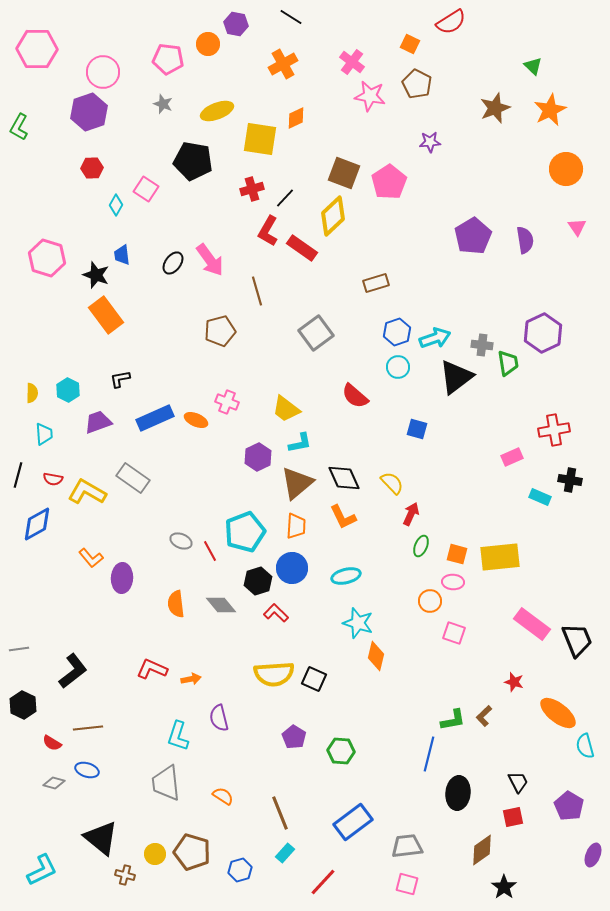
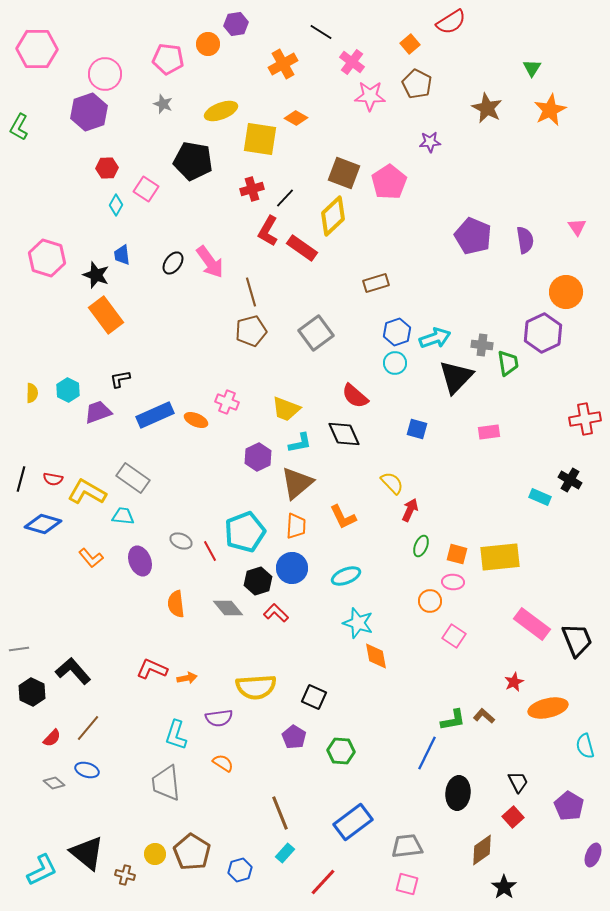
black line at (291, 17): moved 30 px right, 15 px down
purple hexagon at (236, 24): rotated 20 degrees counterclockwise
orange square at (410, 44): rotated 24 degrees clockwise
green triangle at (533, 66): moved 1 px left, 2 px down; rotated 18 degrees clockwise
pink circle at (103, 72): moved 2 px right, 2 px down
pink star at (370, 96): rotated 8 degrees counterclockwise
brown star at (495, 108): moved 8 px left; rotated 24 degrees counterclockwise
yellow ellipse at (217, 111): moved 4 px right
orange diamond at (296, 118): rotated 55 degrees clockwise
red hexagon at (92, 168): moved 15 px right
orange circle at (566, 169): moved 123 px down
purple pentagon at (473, 236): rotated 18 degrees counterclockwise
pink arrow at (210, 260): moved 2 px down
brown line at (257, 291): moved 6 px left, 1 px down
brown pentagon at (220, 331): moved 31 px right
cyan circle at (398, 367): moved 3 px left, 4 px up
black triangle at (456, 377): rotated 9 degrees counterclockwise
yellow trapezoid at (286, 409): rotated 16 degrees counterclockwise
blue rectangle at (155, 418): moved 3 px up
purple trapezoid at (98, 422): moved 10 px up
red cross at (554, 430): moved 31 px right, 11 px up
cyan trapezoid at (44, 434): moved 79 px right, 82 px down; rotated 80 degrees counterclockwise
pink rectangle at (512, 457): moved 23 px left, 25 px up; rotated 15 degrees clockwise
black line at (18, 475): moved 3 px right, 4 px down
black diamond at (344, 478): moved 44 px up
black cross at (570, 480): rotated 20 degrees clockwise
red arrow at (411, 514): moved 1 px left, 4 px up
blue diamond at (37, 524): moved 6 px right; rotated 45 degrees clockwise
cyan ellipse at (346, 576): rotated 8 degrees counterclockwise
purple ellipse at (122, 578): moved 18 px right, 17 px up; rotated 24 degrees counterclockwise
gray diamond at (221, 605): moved 7 px right, 3 px down
pink square at (454, 633): moved 3 px down; rotated 15 degrees clockwise
orange diamond at (376, 656): rotated 24 degrees counterclockwise
black L-shape at (73, 671): rotated 93 degrees counterclockwise
yellow semicircle at (274, 674): moved 18 px left, 13 px down
orange arrow at (191, 679): moved 4 px left, 1 px up
black square at (314, 679): moved 18 px down
red star at (514, 682): rotated 30 degrees clockwise
black hexagon at (23, 705): moved 9 px right, 13 px up
orange ellipse at (558, 713): moved 10 px left, 5 px up; rotated 51 degrees counterclockwise
brown L-shape at (484, 716): rotated 85 degrees clockwise
purple semicircle at (219, 718): rotated 84 degrees counterclockwise
brown line at (88, 728): rotated 44 degrees counterclockwise
cyan L-shape at (178, 736): moved 2 px left, 1 px up
red semicircle at (52, 743): moved 5 px up; rotated 78 degrees counterclockwise
blue line at (429, 754): moved 2 px left, 1 px up; rotated 12 degrees clockwise
gray diamond at (54, 783): rotated 25 degrees clockwise
orange semicircle at (223, 796): moved 33 px up
red square at (513, 817): rotated 30 degrees counterclockwise
black triangle at (101, 838): moved 14 px left, 15 px down
brown pentagon at (192, 852): rotated 15 degrees clockwise
